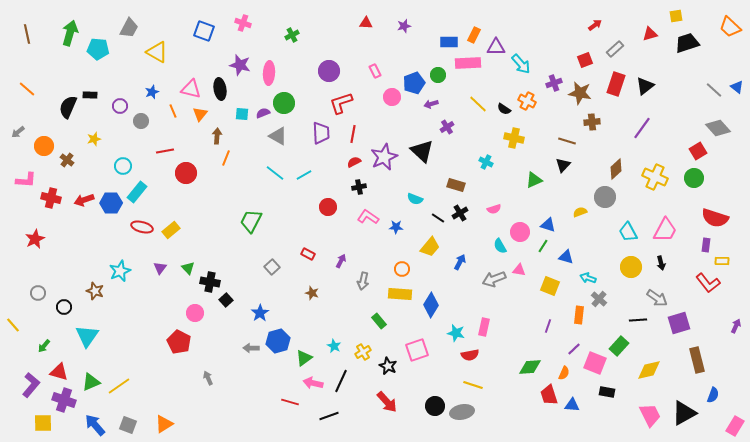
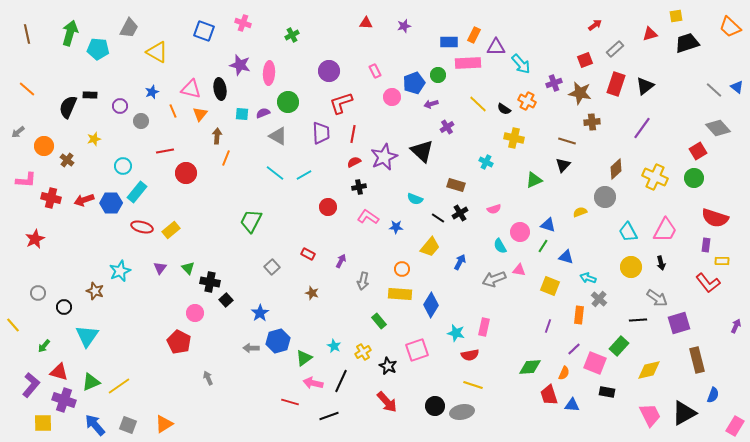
green circle at (284, 103): moved 4 px right, 1 px up
